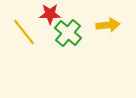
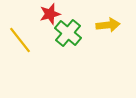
red star: rotated 15 degrees counterclockwise
yellow line: moved 4 px left, 8 px down
